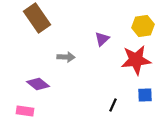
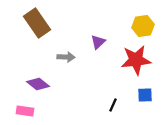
brown rectangle: moved 5 px down
purple triangle: moved 4 px left, 3 px down
